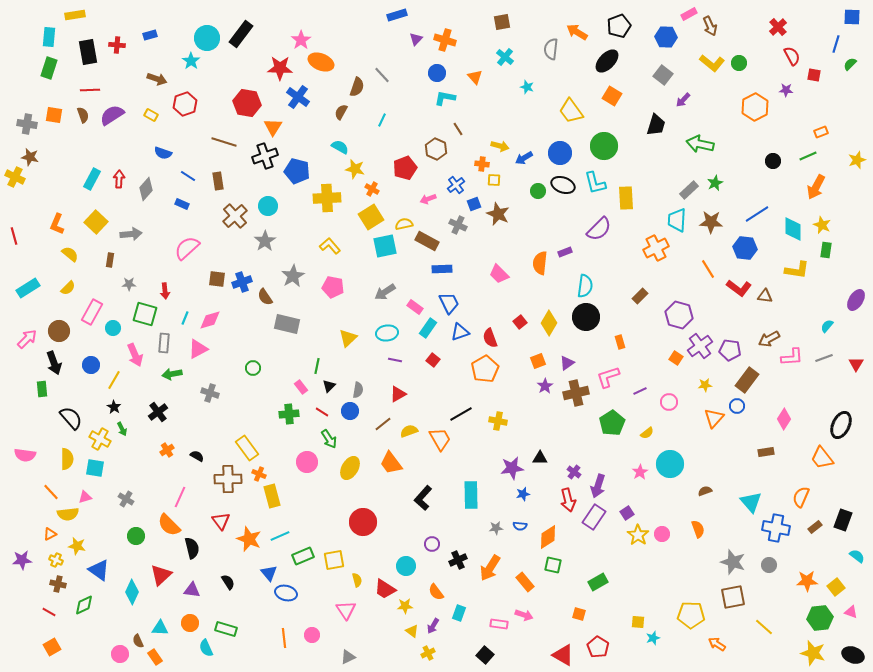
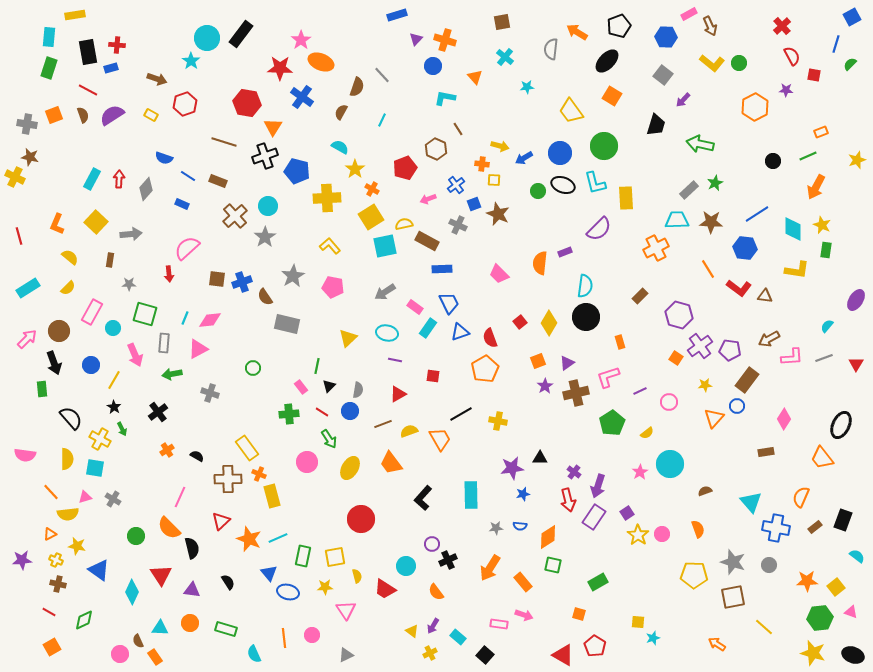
blue square at (852, 17): rotated 30 degrees counterclockwise
red cross at (778, 27): moved 4 px right, 1 px up
blue rectangle at (150, 35): moved 39 px left, 33 px down
blue circle at (437, 73): moved 4 px left, 7 px up
cyan star at (527, 87): rotated 24 degrees counterclockwise
red line at (90, 90): moved 2 px left; rotated 30 degrees clockwise
blue cross at (298, 97): moved 4 px right
orange square at (54, 115): rotated 30 degrees counterclockwise
blue semicircle at (163, 153): moved 1 px right, 5 px down
yellow star at (355, 169): rotated 24 degrees clockwise
brown rectangle at (218, 181): rotated 60 degrees counterclockwise
cyan trapezoid at (677, 220): rotated 85 degrees clockwise
red line at (14, 236): moved 5 px right
gray star at (265, 241): moved 4 px up
yellow semicircle at (70, 254): moved 3 px down
red arrow at (165, 291): moved 4 px right, 17 px up
pink diamond at (210, 320): rotated 10 degrees clockwise
cyan ellipse at (387, 333): rotated 20 degrees clockwise
red square at (433, 360): moved 16 px down; rotated 32 degrees counterclockwise
brown line at (383, 424): rotated 18 degrees clockwise
gray cross at (126, 499): moved 13 px left
red triangle at (221, 521): rotated 24 degrees clockwise
red circle at (363, 522): moved 2 px left, 3 px up
orange semicircle at (169, 525): moved 3 px down
cyan line at (280, 536): moved 2 px left, 2 px down
green rectangle at (303, 556): rotated 55 degrees counterclockwise
yellow square at (334, 560): moved 1 px right, 3 px up
black cross at (458, 560): moved 10 px left
red triangle at (161, 575): rotated 20 degrees counterclockwise
yellow semicircle at (357, 580): moved 4 px up
orange rectangle at (525, 582): moved 2 px left
blue ellipse at (286, 593): moved 2 px right, 1 px up
green diamond at (84, 605): moved 15 px down
yellow star at (405, 606): moved 80 px left, 19 px up
cyan rectangle at (459, 613): moved 1 px left, 24 px down; rotated 70 degrees counterclockwise
yellow pentagon at (691, 615): moved 3 px right, 40 px up
red pentagon at (598, 647): moved 3 px left, 1 px up
cyan semicircle at (206, 648): moved 48 px right, 6 px down
yellow cross at (428, 653): moved 2 px right
gray triangle at (348, 657): moved 2 px left, 2 px up
